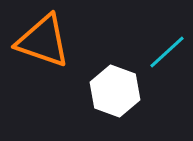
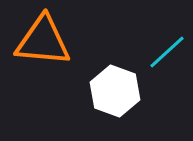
orange triangle: rotated 14 degrees counterclockwise
